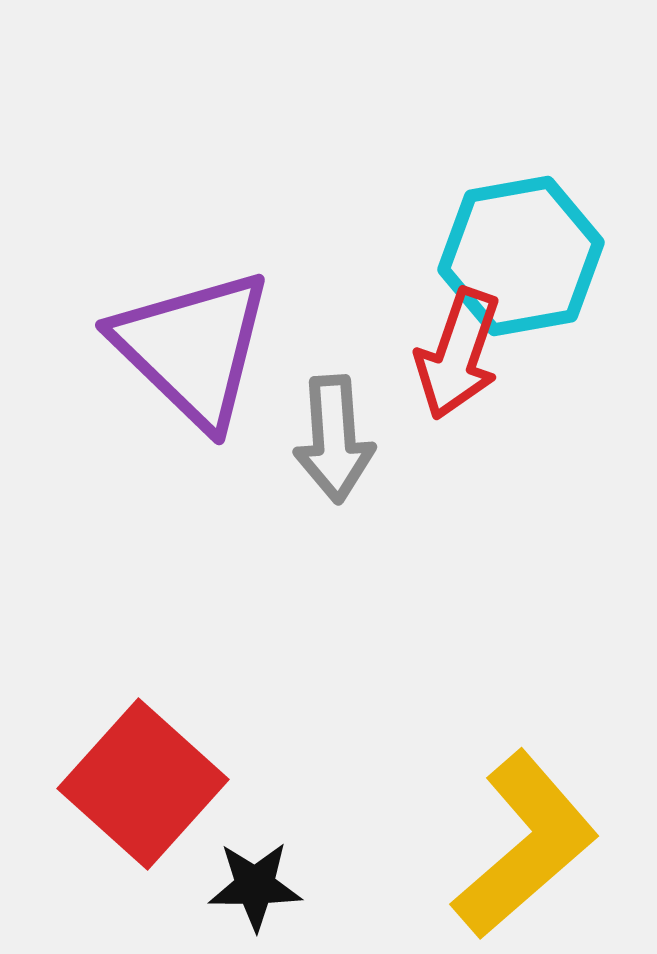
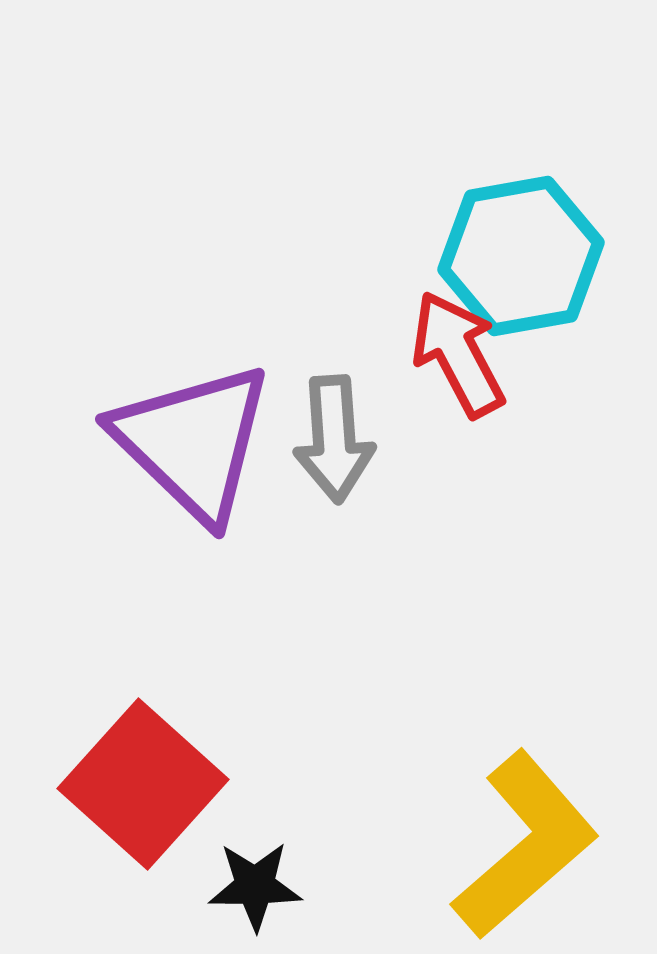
purple triangle: moved 94 px down
red arrow: rotated 133 degrees clockwise
